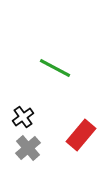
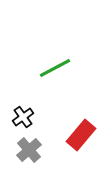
green line: rotated 56 degrees counterclockwise
gray cross: moved 1 px right, 2 px down
